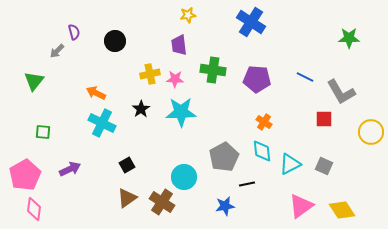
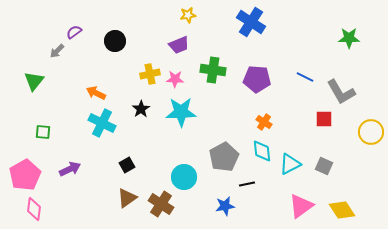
purple semicircle: rotated 112 degrees counterclockwise
purple trapezoid: rotated 105 degrees counterclockwise
brown cross: moved 1 px left, 2 px down
